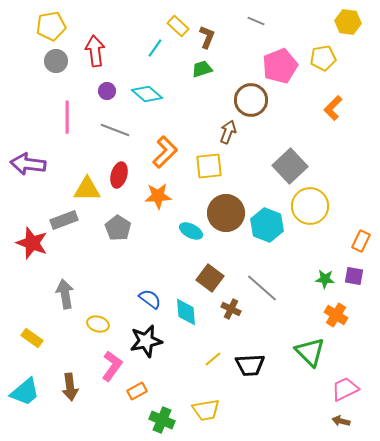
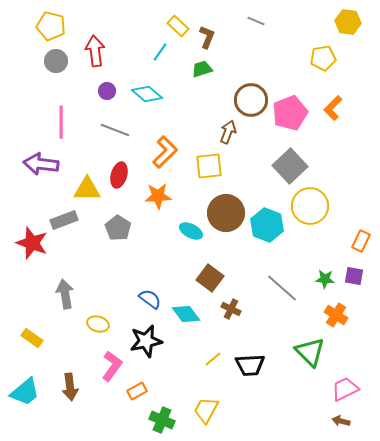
yellow pentagon at (51, 26): rotated 24 degrees clockwise
cyan line at (155, 48): moved 5 px right, 4 px down
pink pentagon at (280, 66): moved 10 px right, 47 px down
pink line at (67, 117): moved 6 px left, 5 px down
purple arrow at (28, 164): moved 13 px right
gray line at (262, 288): moved 20 px right
cyan diamond at (186, 312): moved 2 px down; rotated 32 degrees counterclockwise
yellow trapezoid at (206, 410): rotated 128 degrees clockwise
